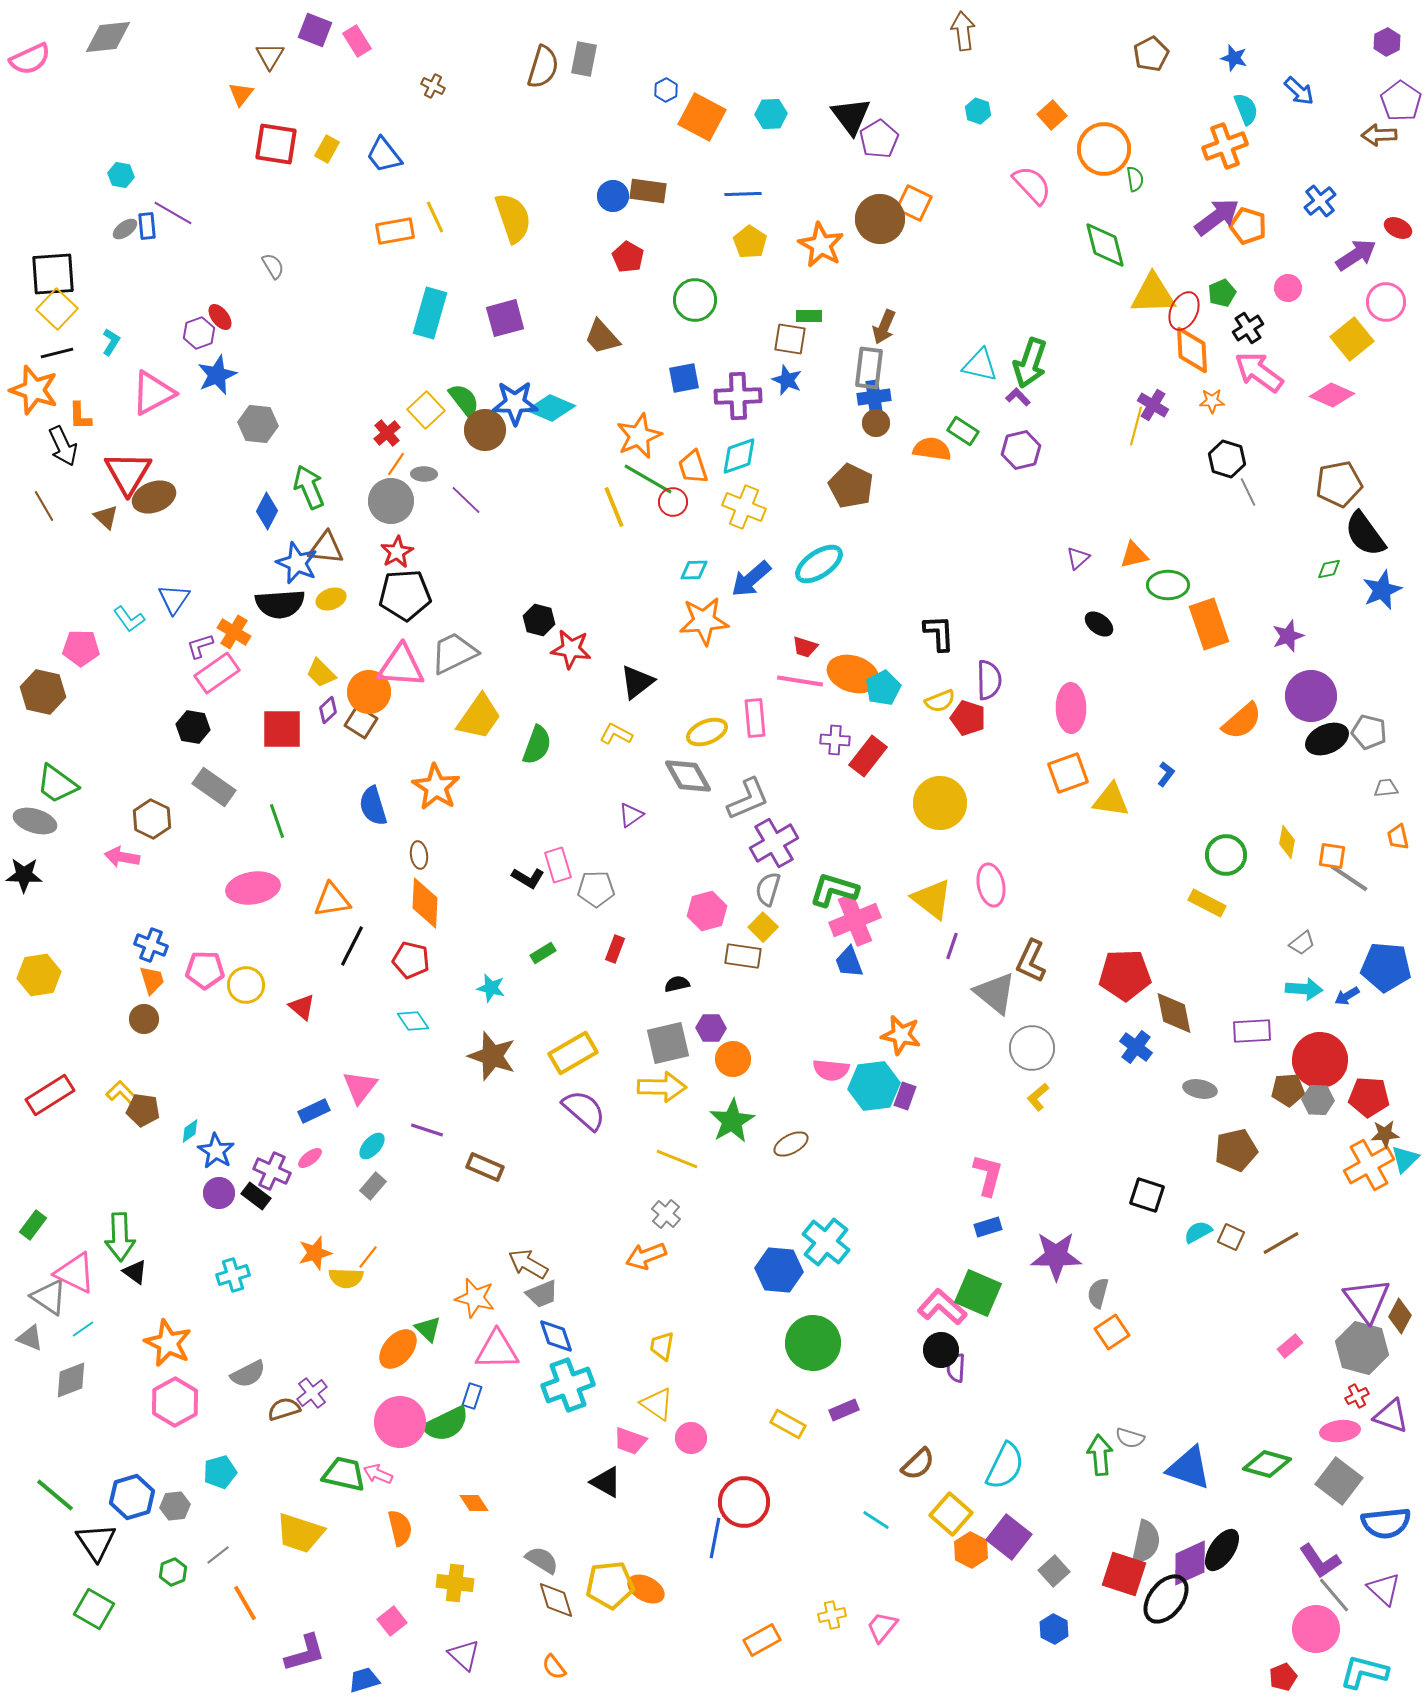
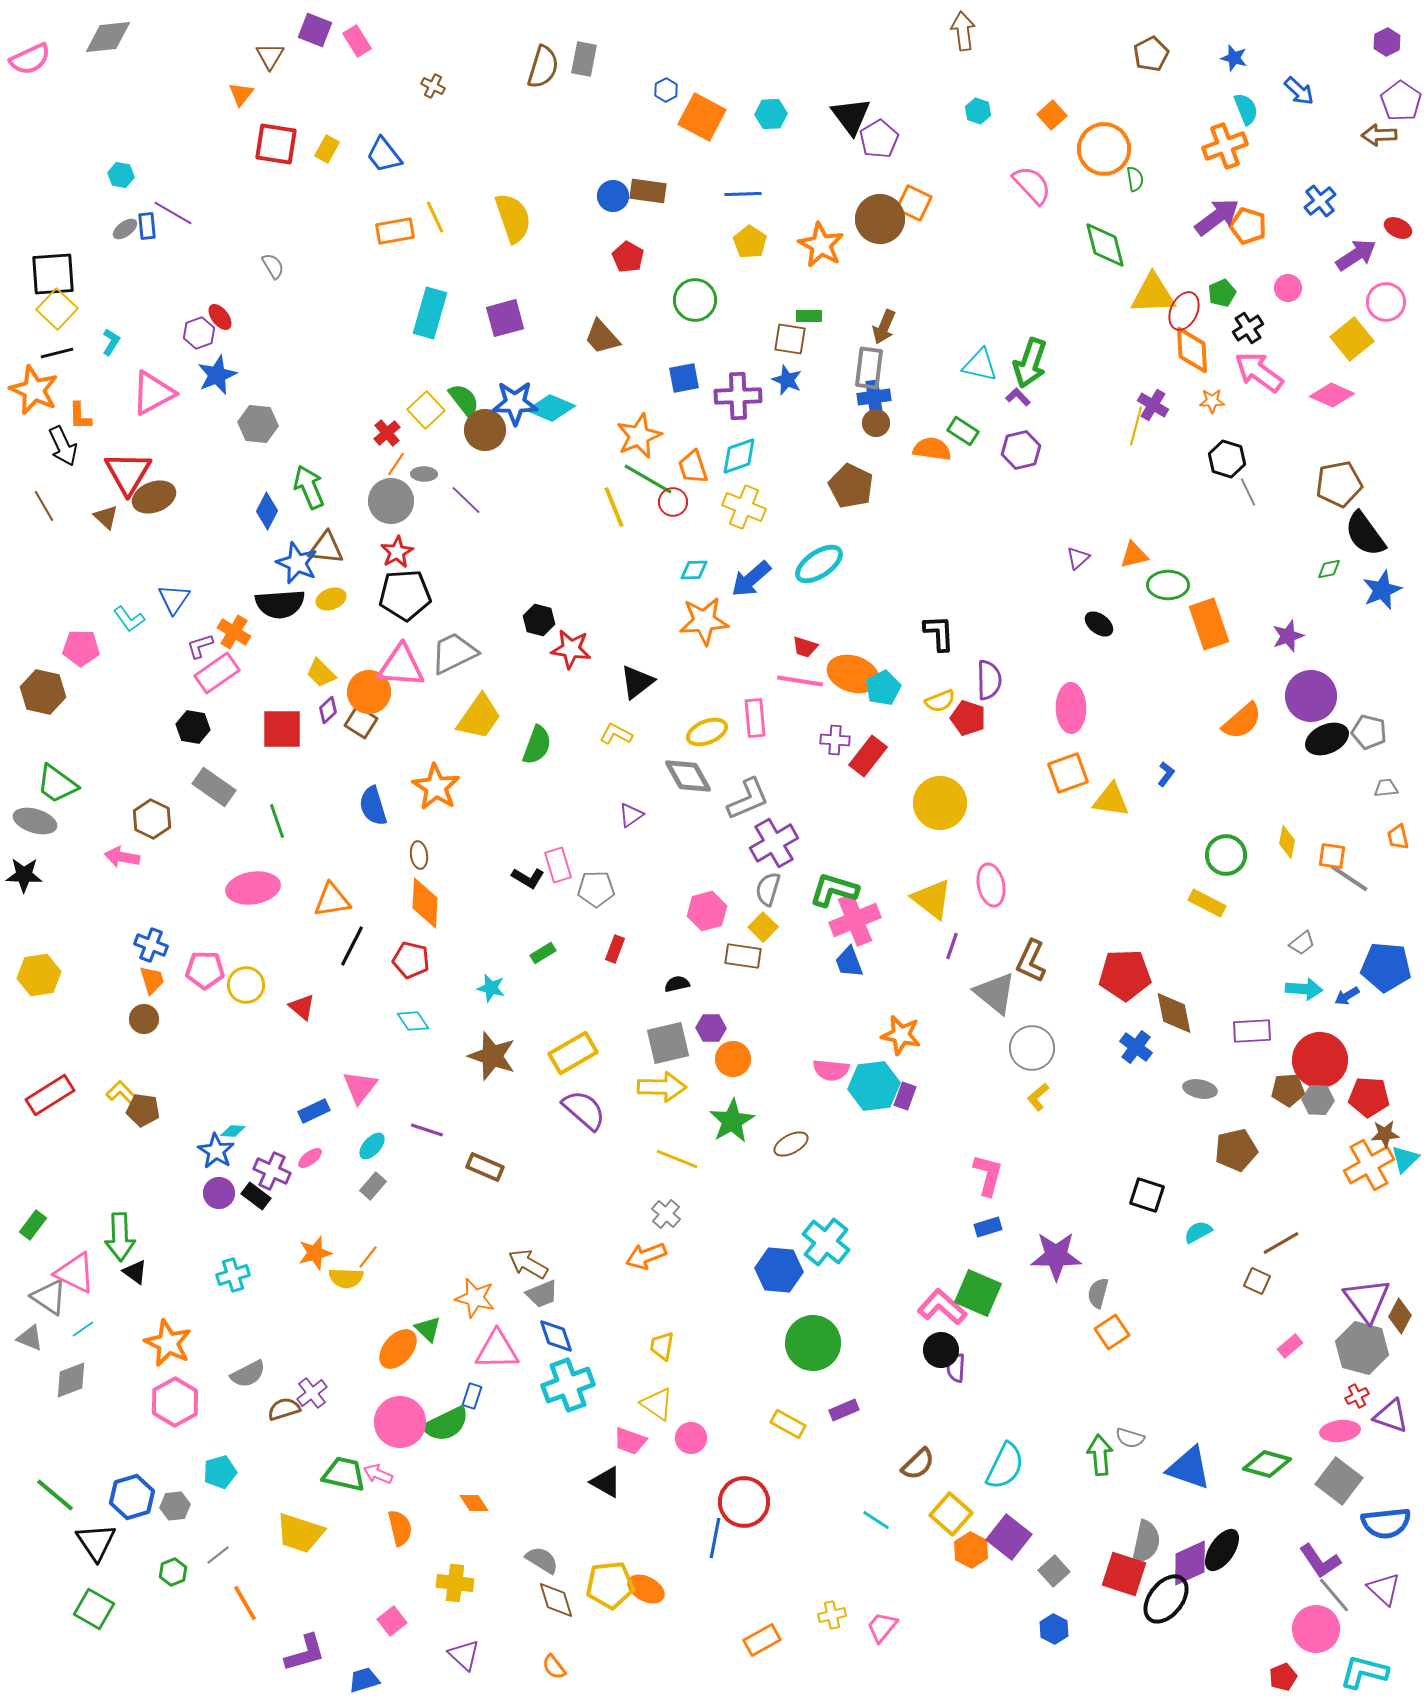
orange star at (34, 390): rotated 6 degrees clockwise
cyan diamond at (190, 1131): moved 43 px right; rotated 40 degrees clockwise
brown square at (1231, 1237): moved 26 px right, 44 px down
